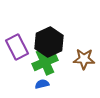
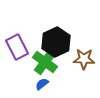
black hexagon: moved 7 px right
green cross: rotated 30 degrees counterclockwise
blue semicircle: rotated 24 degrees counterclockwise
